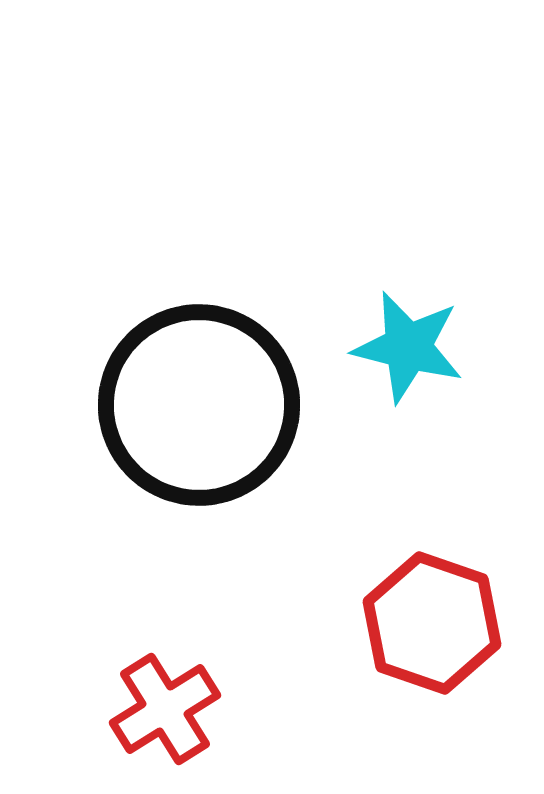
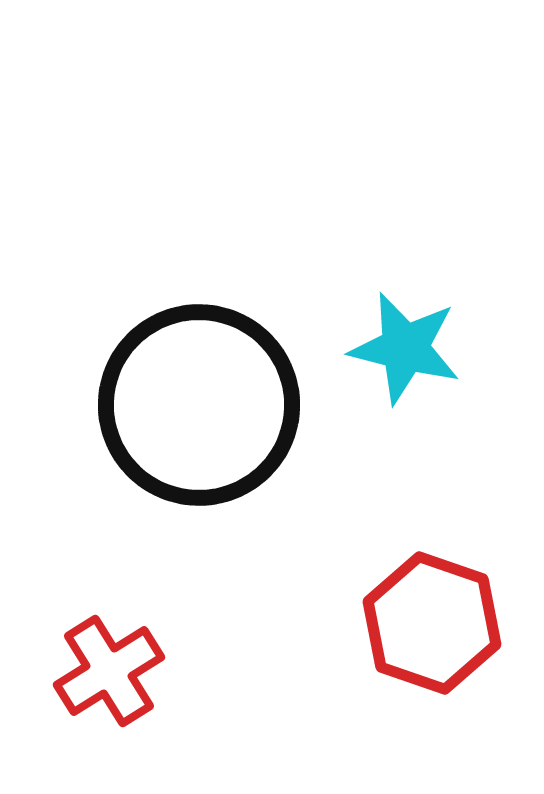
cyan star: moved 3 px left, 1 px down
red cross: moved 56 px left, 38 px up
